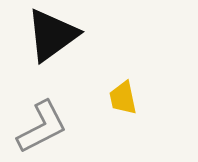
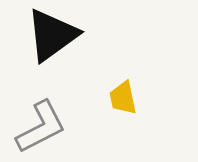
gray L-shape: moved 1 px left
